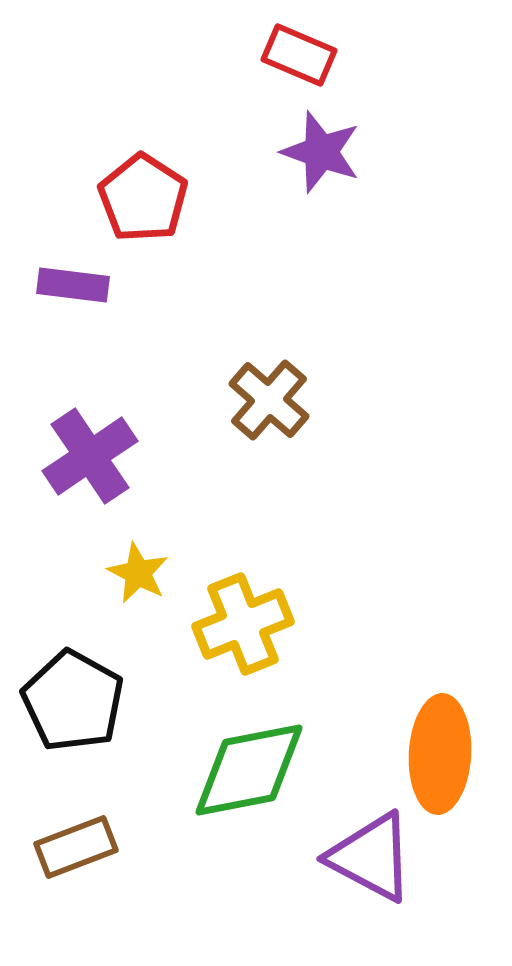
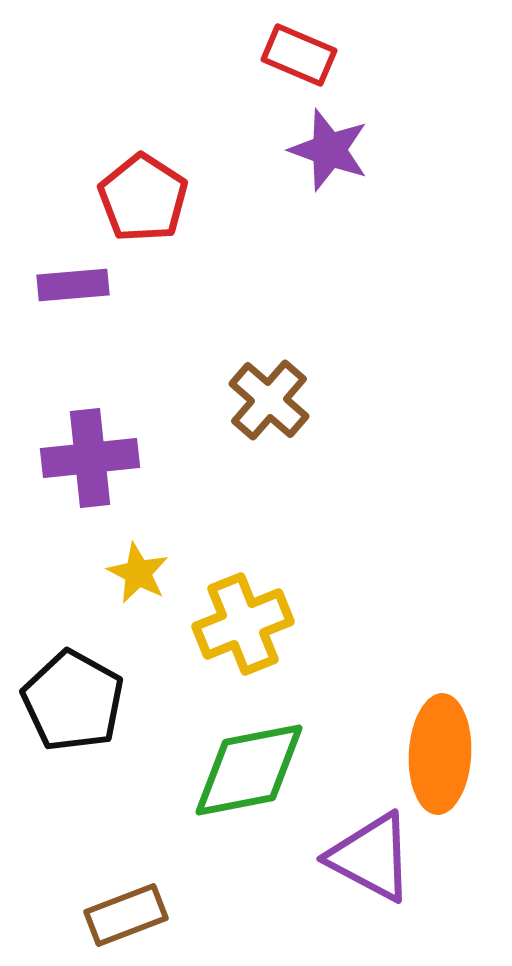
purple star: moved 8 px right, 2 px up
purple rectangle: rotated 12 degrees counterclockwise
purple cross: moved 2 px down; rotated 28 degrees clockwise
brown rectangle: moved 50 px right, 68 px down
